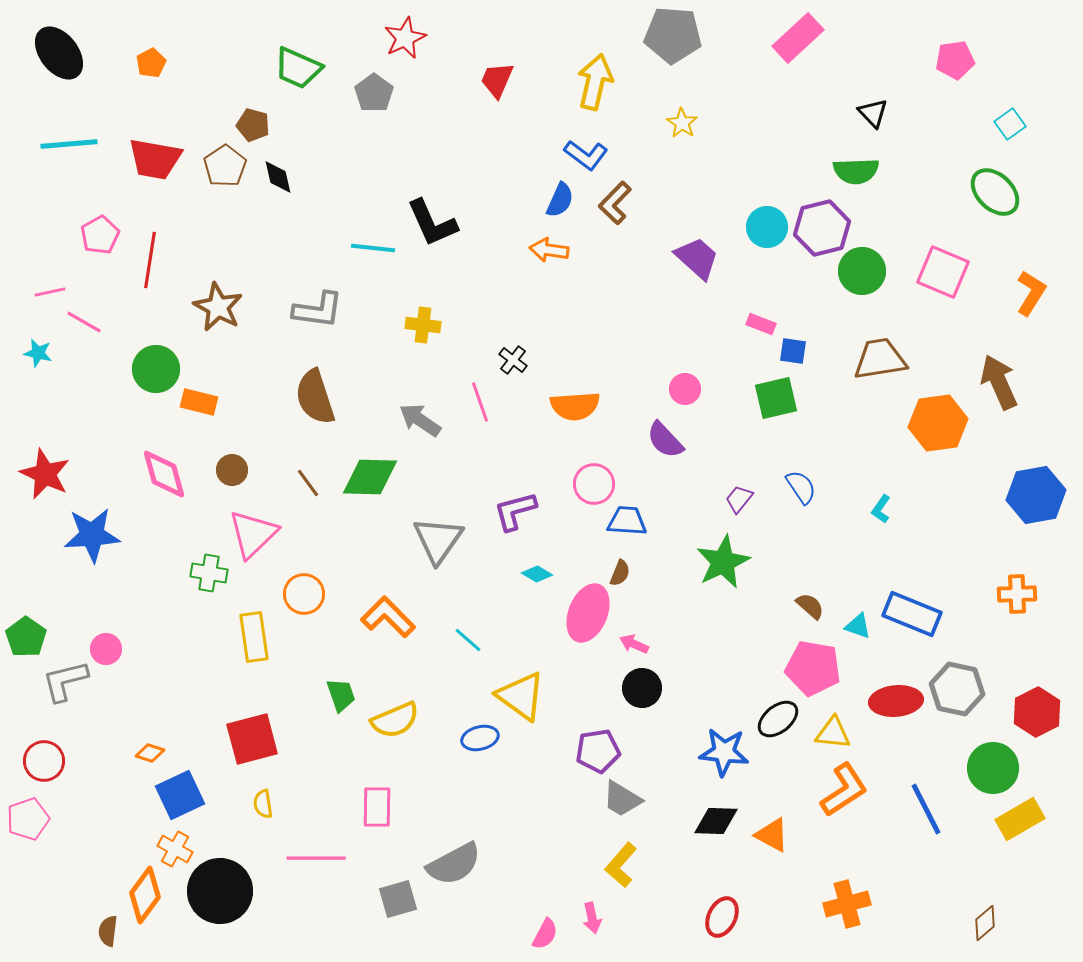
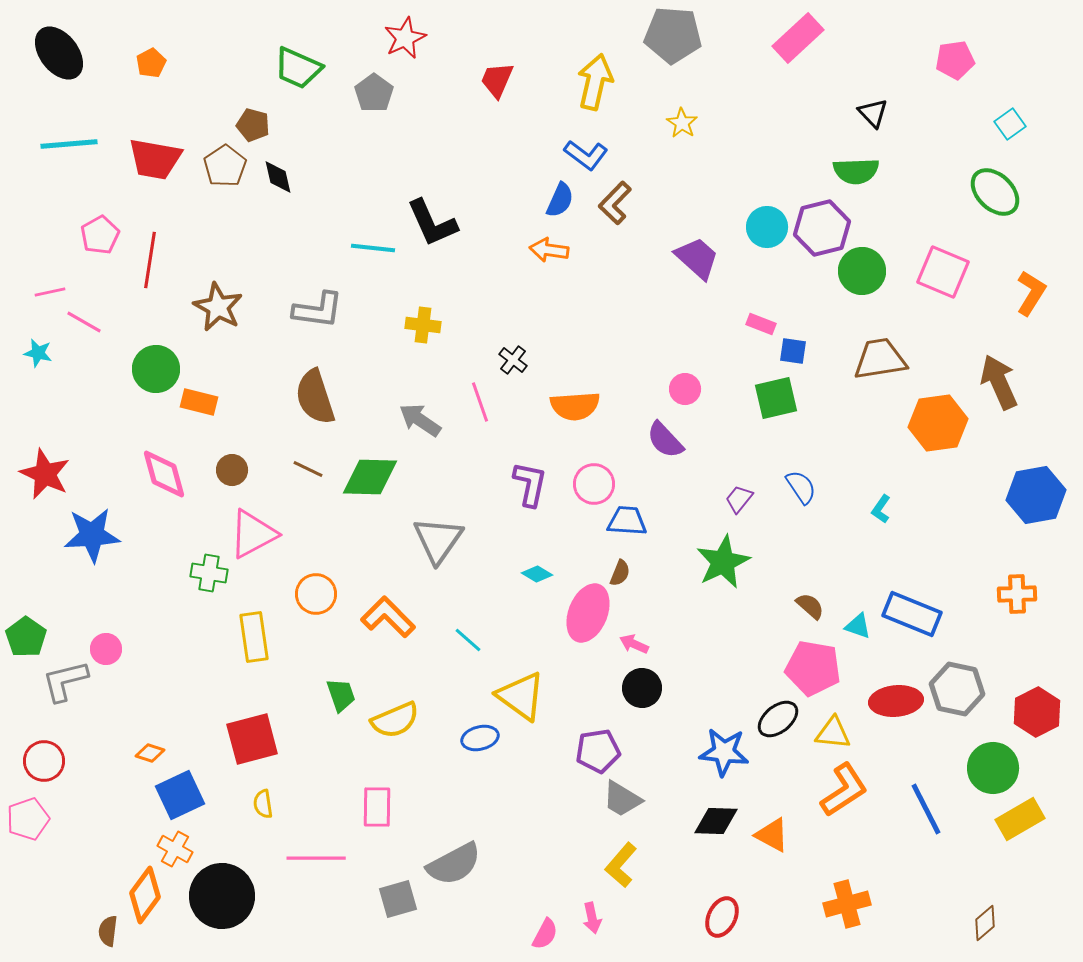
brown line at (308, 483): moved 14 px up; rotated 28 degrees counterclockwise
purple L-shape at (515, 511): moved 15 px right, 27 px up; rotated 117 degrees clockwise
pink triangle at (253, 534): rotated 16 degrees clockwise
orange circle at (304, 594): moved 12 px right
black circle at (220, 891): moved 2 px right, 5 px down
